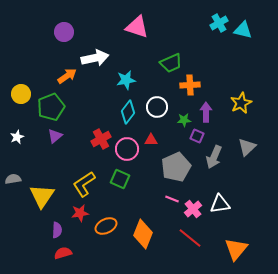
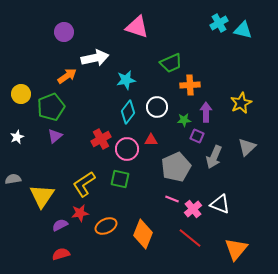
green square: rotated 12 degrees counterclockwise
white triangle: rotated 30 degrees clockwise
purple semicircle: moved 3 px right, 5 px up; rotated 119 degrees counterclockwise
red semicircle: moved 2 px left, 1 px down
